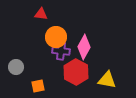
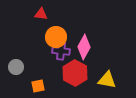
red hexagon: moved 1 px left, 1 px down
